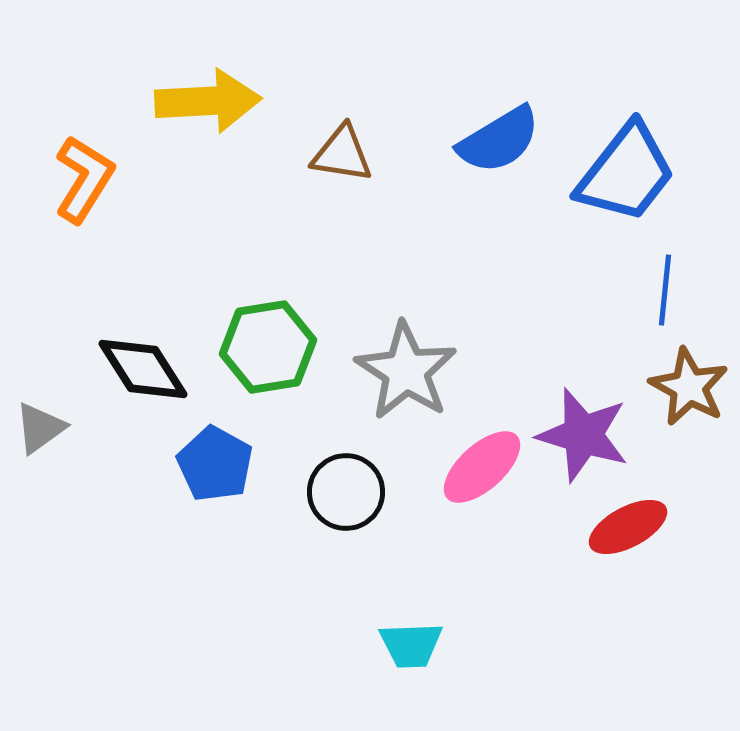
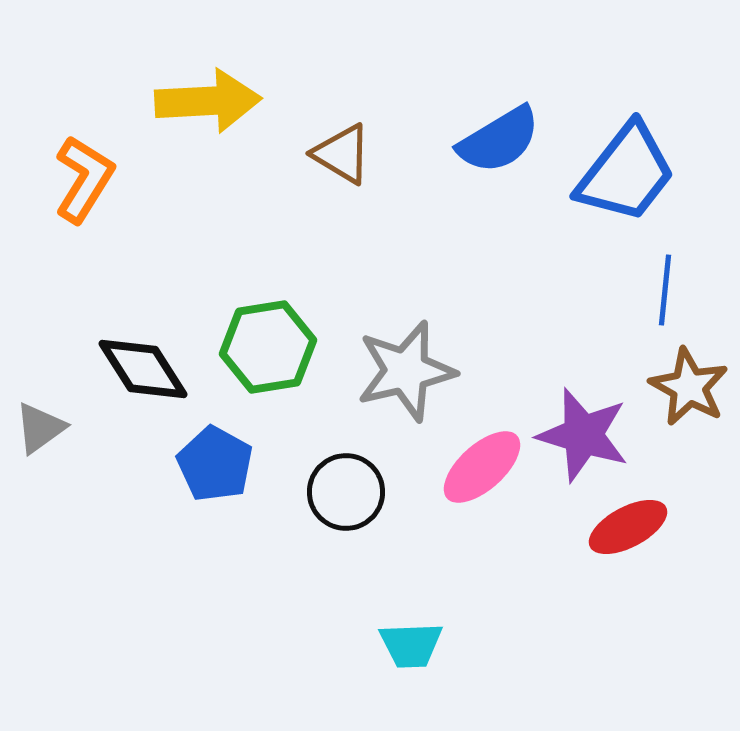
brown triangle: rotated 22 degrees clockwise
gray star: rotated 26 degrees clockwise
